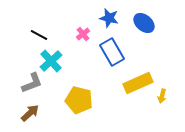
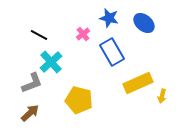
cyan cross: moved 1 px down
